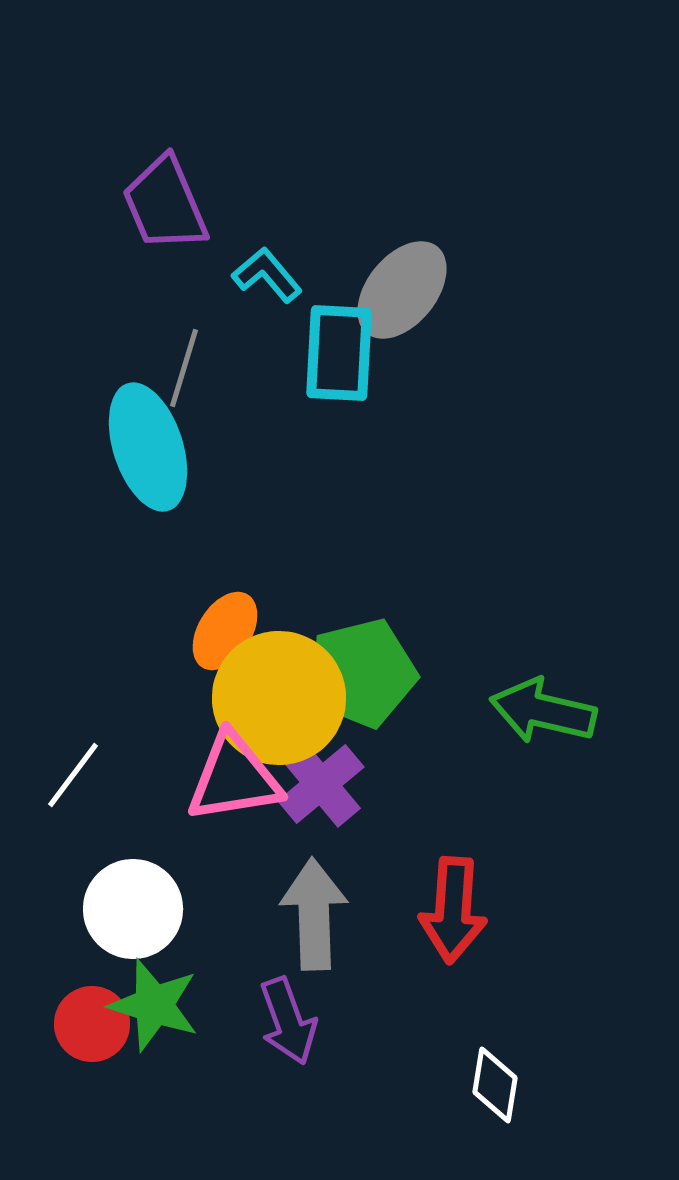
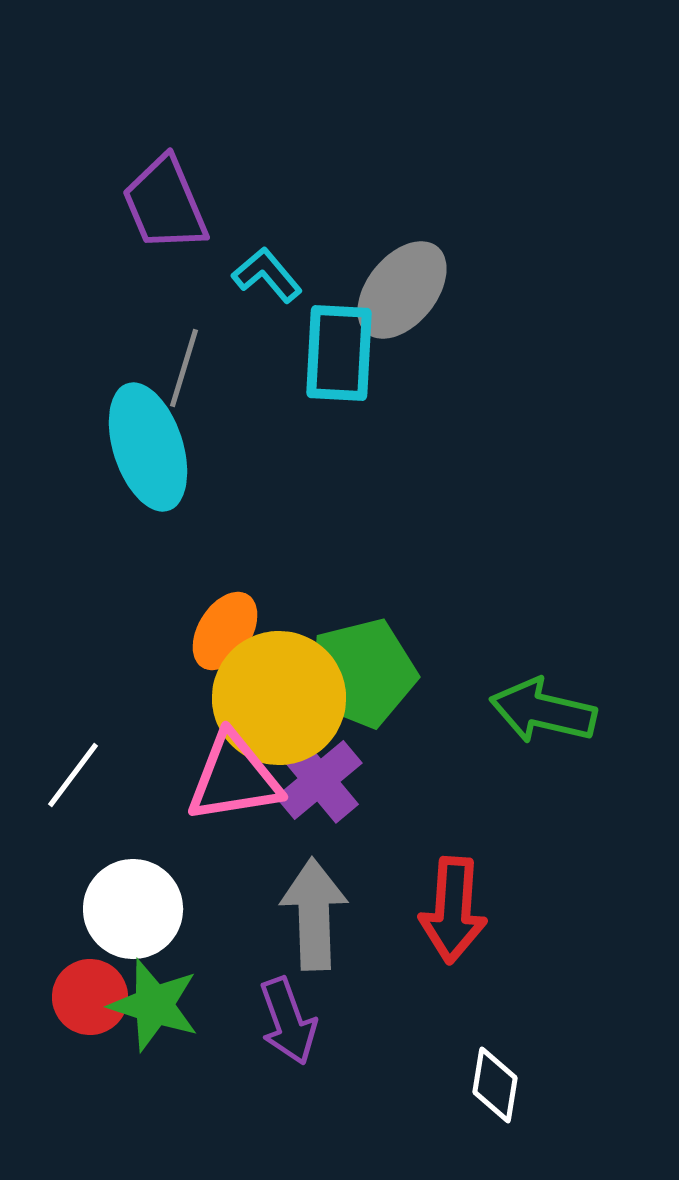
purple cross: moved 2 px left, 4 px up
red circle: moved 2 px left, 27 px up
